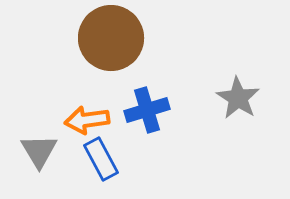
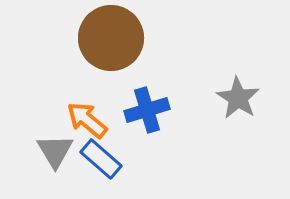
orange arrow: rotated 48 degrees clockwise
gray triangle: moved 16 px right
blue rectangle: rotated 21 degrees counterclockwise
